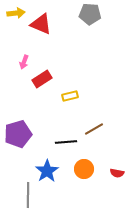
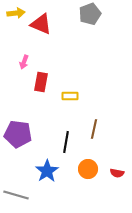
gray pentagon: rotated 25 degrees counterclockwise
red rectangle: moved 1 px left, 3 px down; rotated 48 degrees counterclockwise
yellow rectangle: rotated 14 degrees clockwise
brown line: rotated 48 degrees counterclockwise
purple pentagon: rotated 24 degrees clockwise
black line: rotated 75 degrees counterclockwise
orange circle: moved 4 px right
gray line: moved 12 px left; rotated 75 degrees counterclockwise
